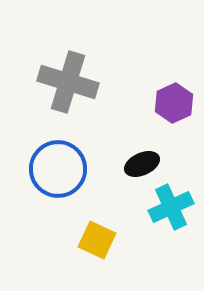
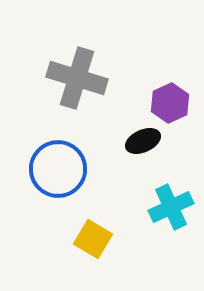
gray cross: moved 9 px right, 4 px up
purple hexagon: moved 4 px left
black ellipse: moved 1 px right, 23 px up
yellow square: moved 4 px left, 1 px up; rotated 6 degrees clockwise
